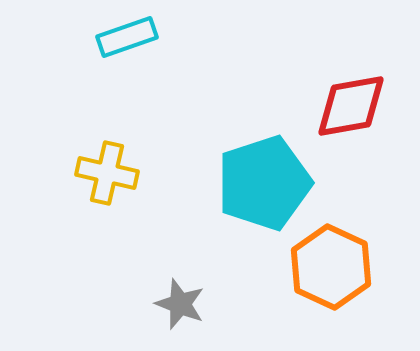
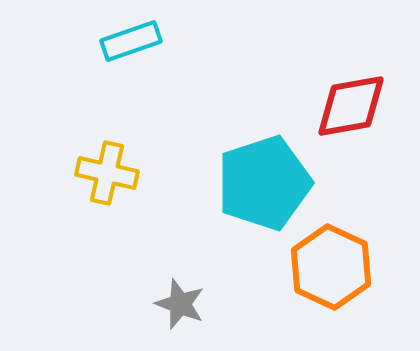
cyan rectangle: moved 4 px right, 4 px down
